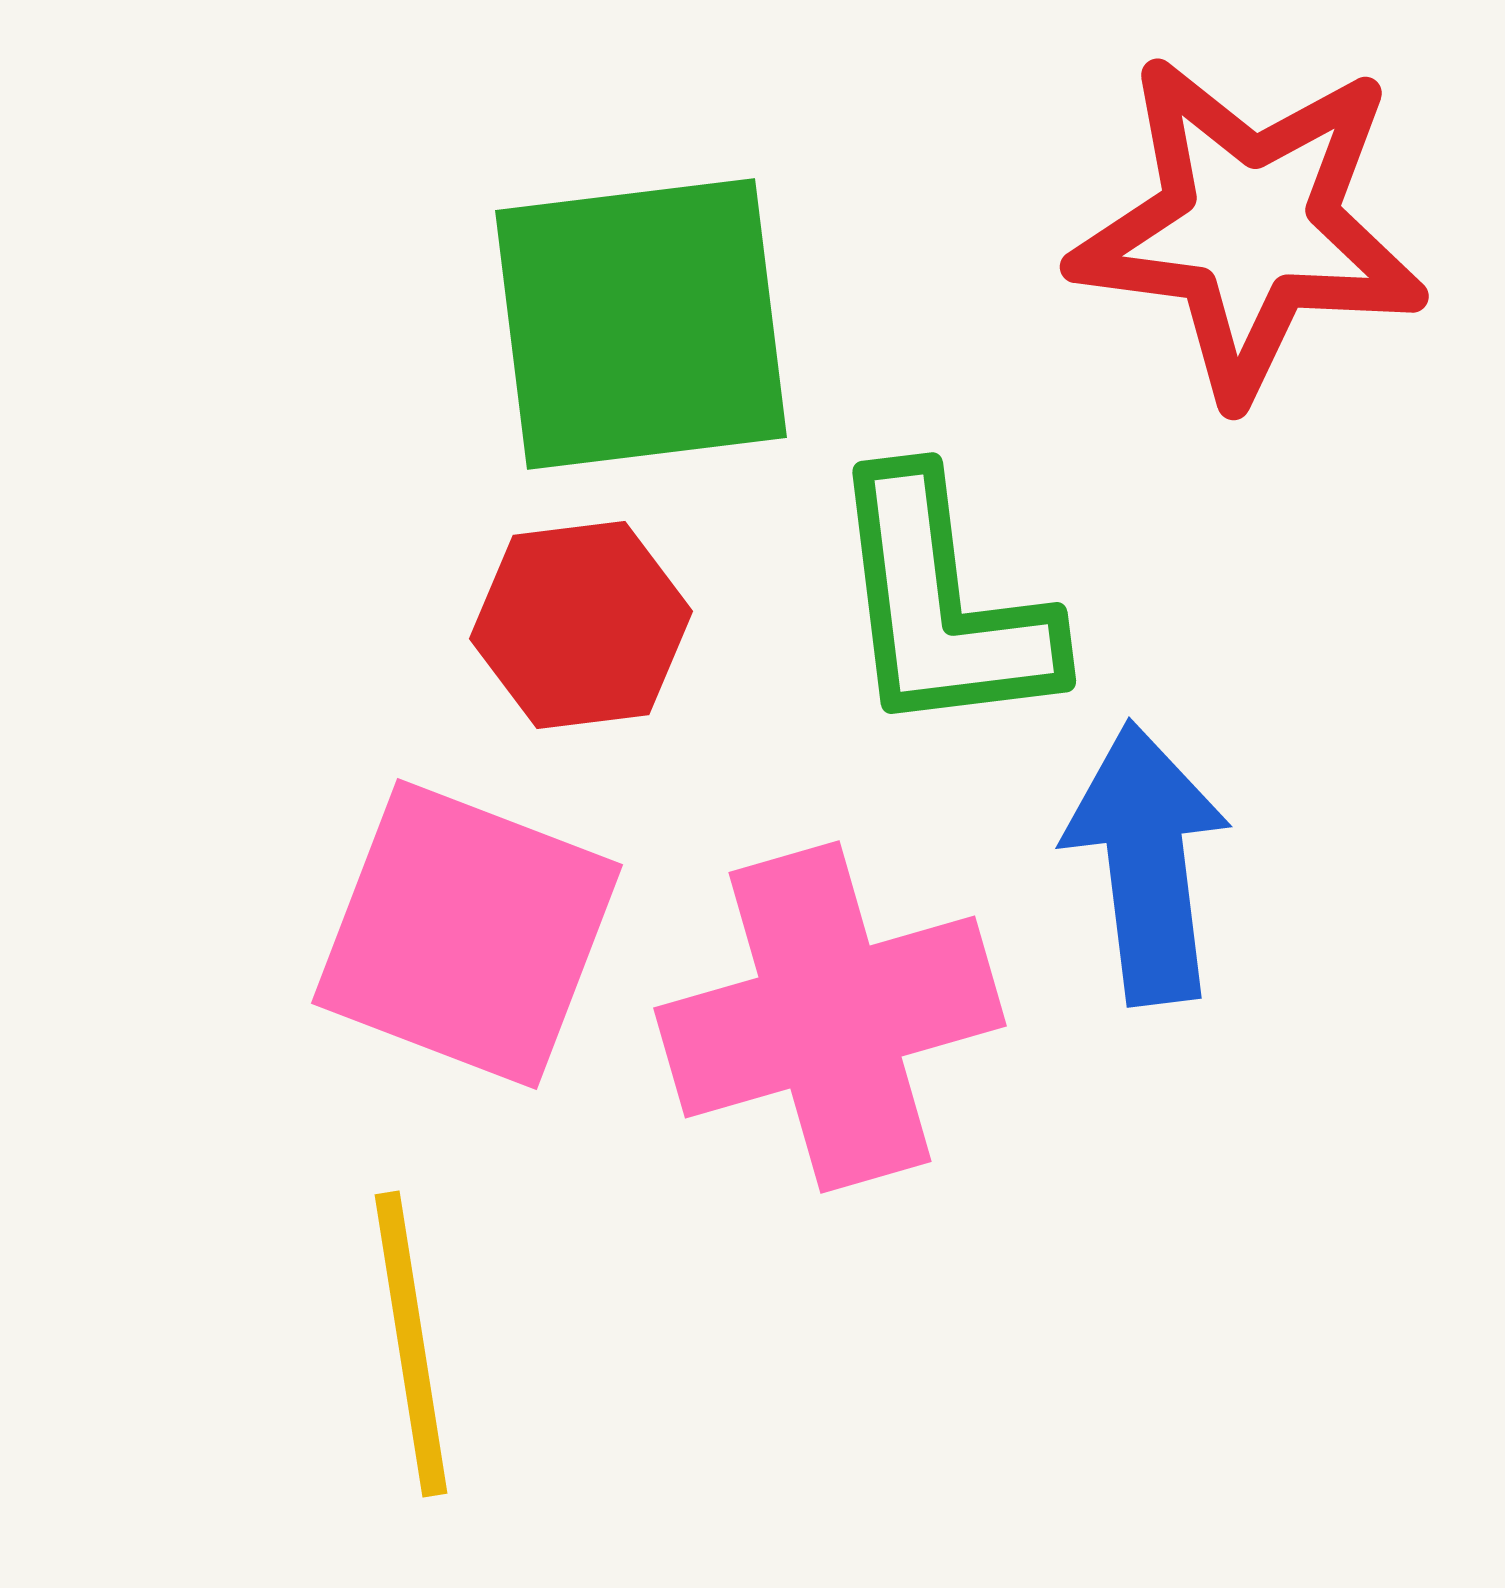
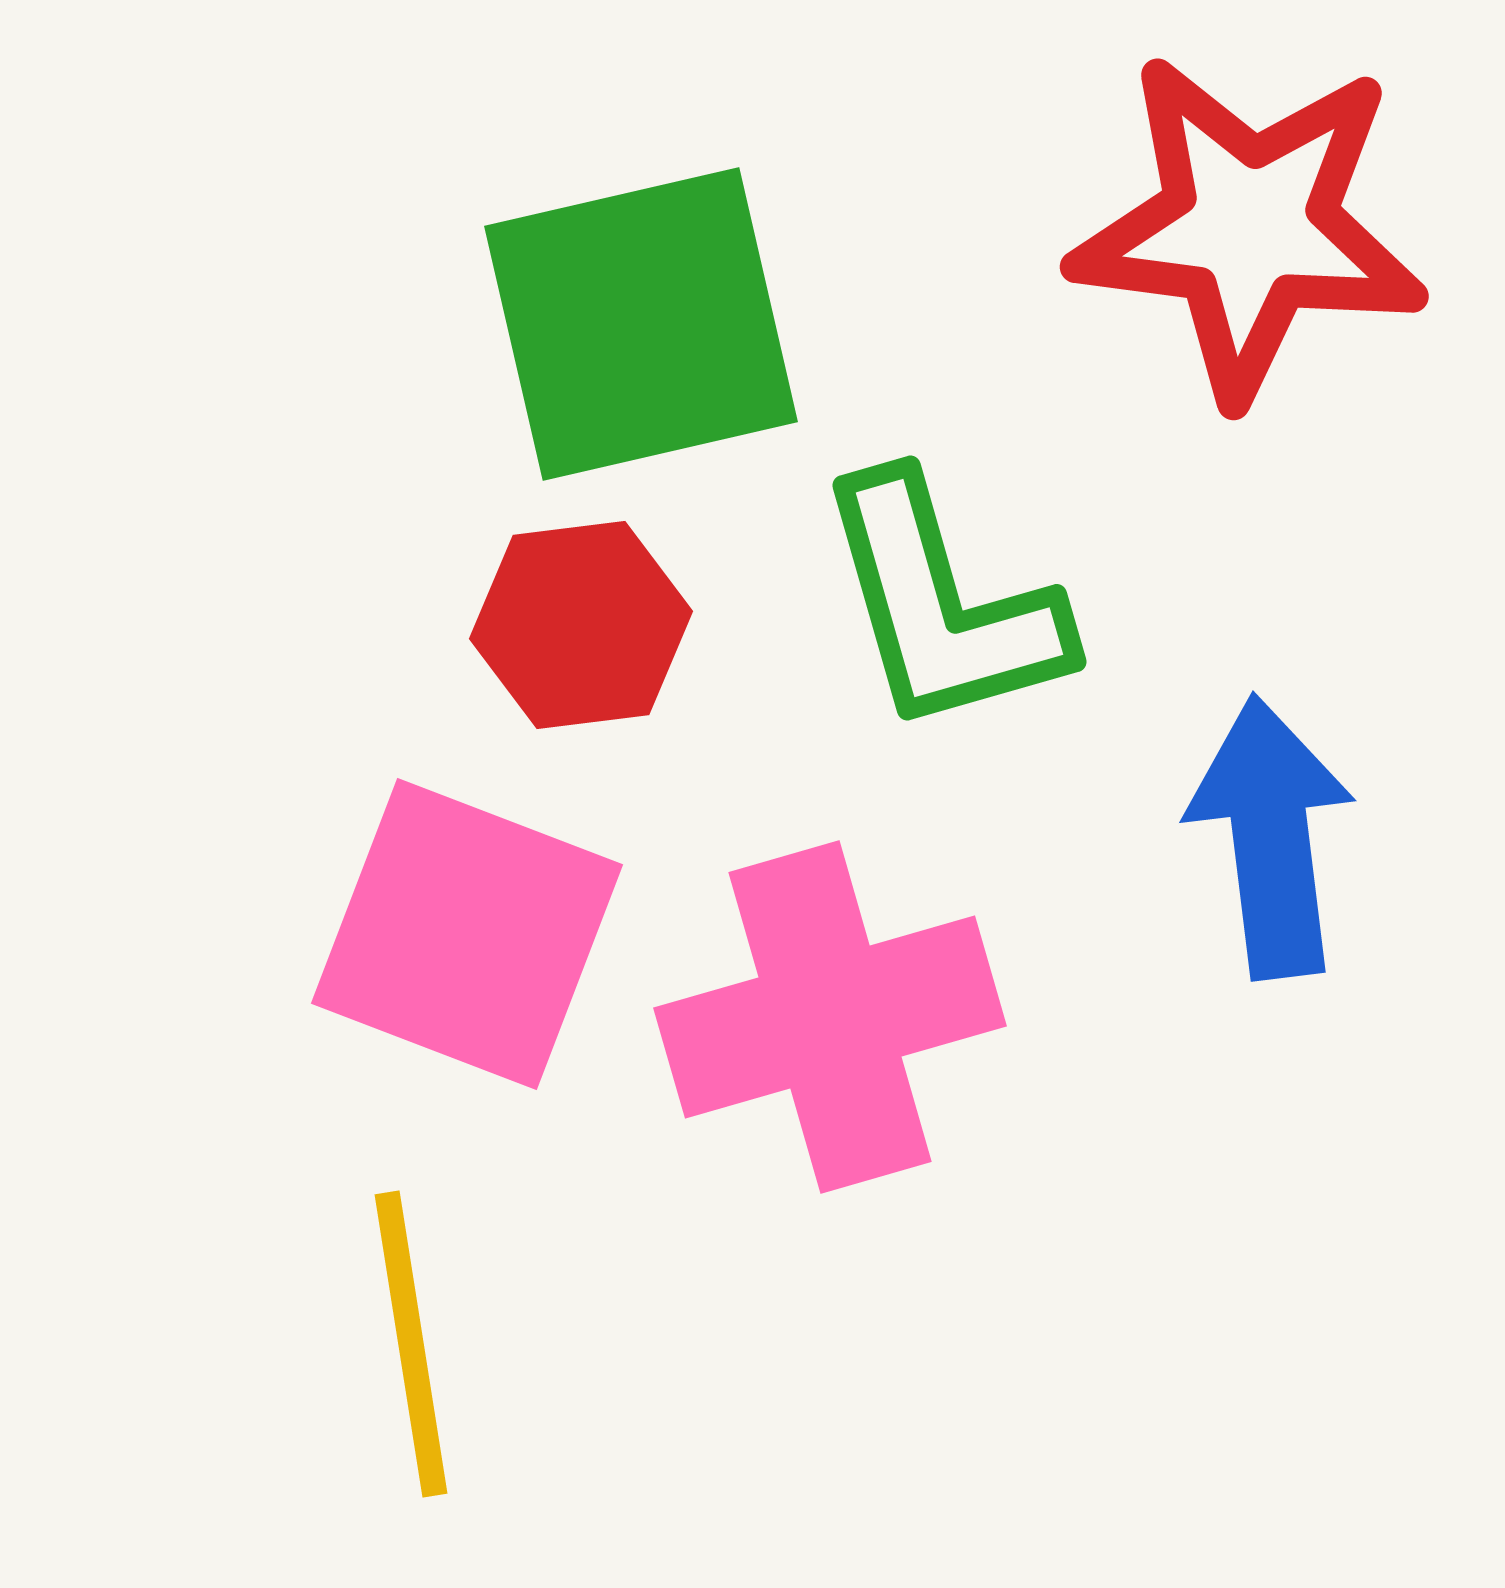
green square: rotated 6 degrees counterclockwise
green L-shape: rotated 9 degrees counterclockwise
blue arrow: moved 124 px right, 26 px up
